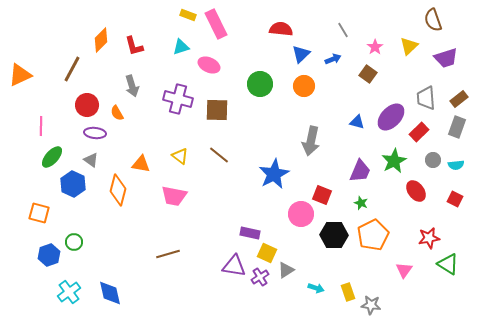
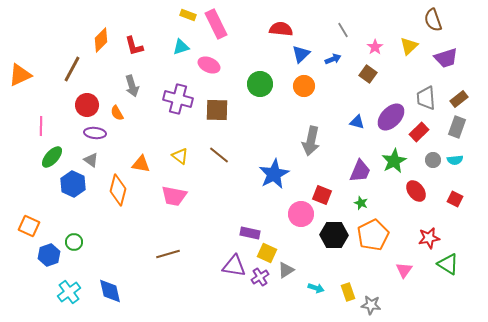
cyan semicircle at (456, 165): moved 1 px left, 5 px up
orange square at (39, 213): moved 10 px left, 13 px down; rotated 10 degrees clockwise
blue diamond at (110, 293): moved 2 px up
